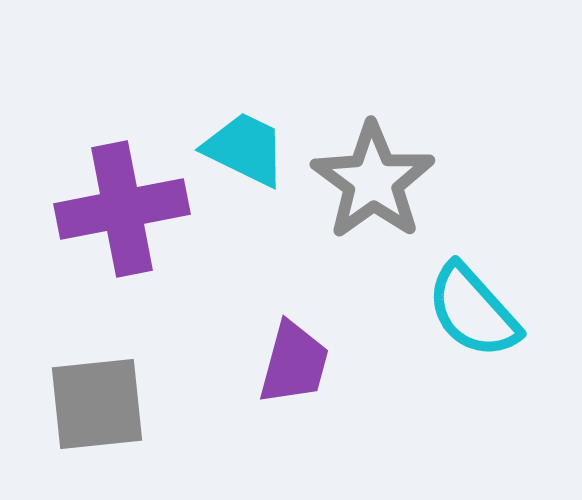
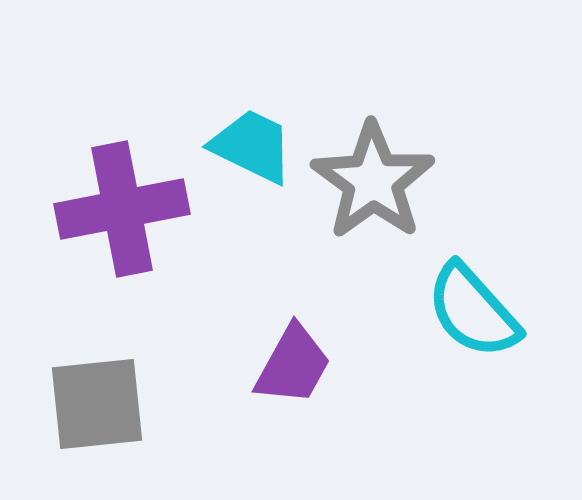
cyan trapezoid: moved 7 px right, 3 px up
purple trapezoid: moved 1 px left, 2 px down; rotated 14 degrees clockwise
